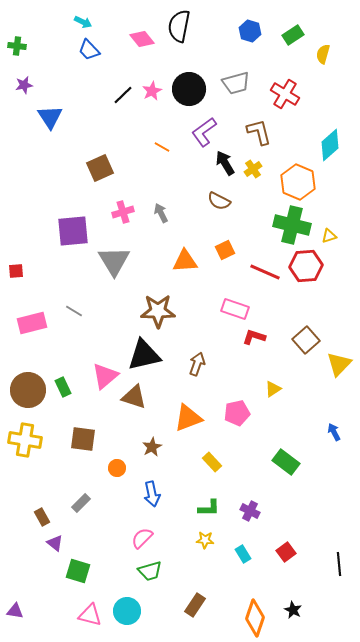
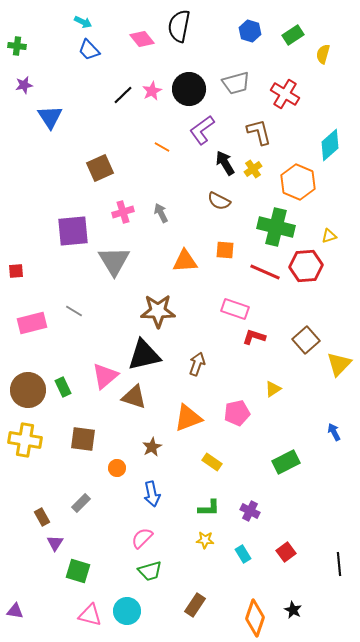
purple L-shape at (204, 132): moved 2 px left, 2 px up
green cross at (292, 225): moved 16 px left, 2 px down
orange square at (225, 250): rotated 30 degrees clockwise
yellow rectangle at (212, 462): rotated 12 degrees counterclockwise
green rectangle at (286, 462): rotated 64 degrees counterclockwise
purple triangle at (55, 543): rotated 24 degrees clockwise
